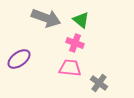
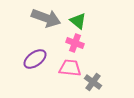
green triangle: moved 3 px left, 1 px down
purple ellipse: moved 16 px right
gray cross: moved 6 px left, 1 px up
